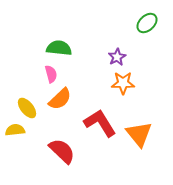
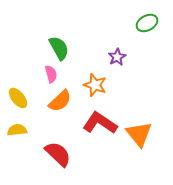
green ellipse: rotated 15 degrees clockwise
green semicircle: rotated 55 degrees clockwise
orange star: moved 28 px left, 2 px down; rotated 20 degrees clockwise
orange semicircle: moved 2 px down
yellow ellipse: moved 9 px left, 10 px up
red L-shape: rotated 24 degrees counterclockwise
yellow semicircle: moved 2 px right
red semicircle: moved 4 px left, 3 px down
